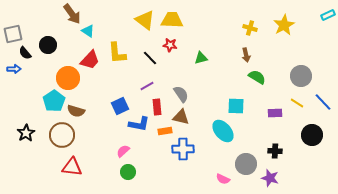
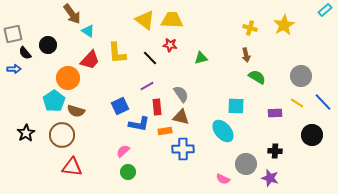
cyan rectangle at (328, 15): moved 3 px left, 5 px up; rotated 16 degrees counterclockwise
